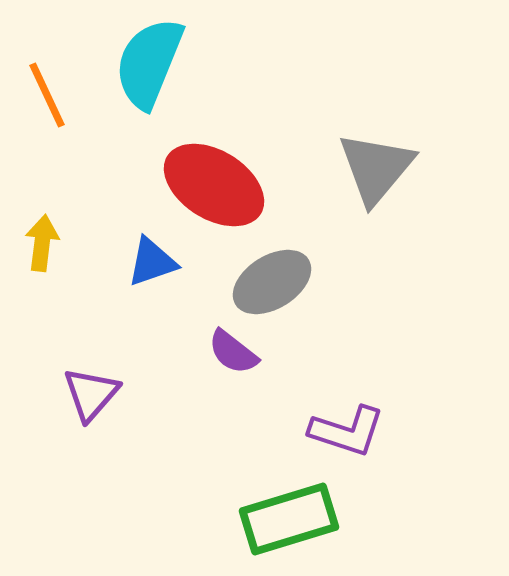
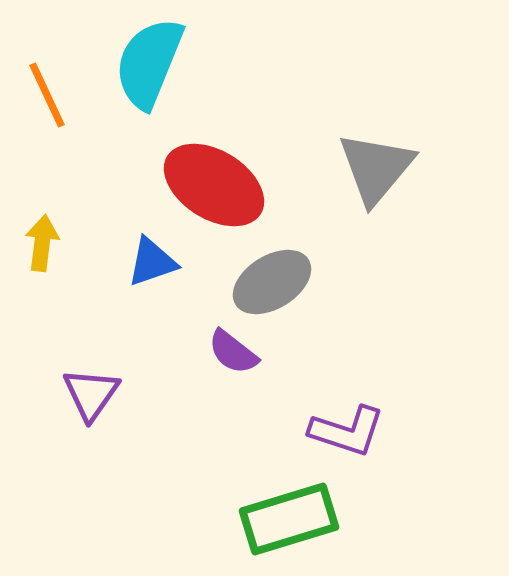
purple triangle: rotated 6 degrees counterclockwise
